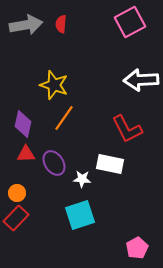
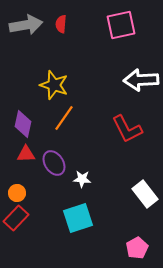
pink square: moved 9 px left, 3 px down; rotated 16 degrees clockwise
white rectangle: moved 35 px right, 30 px down; rotated 40 degrees clockwise
cyan square: moved 2 px left, 3 px down
